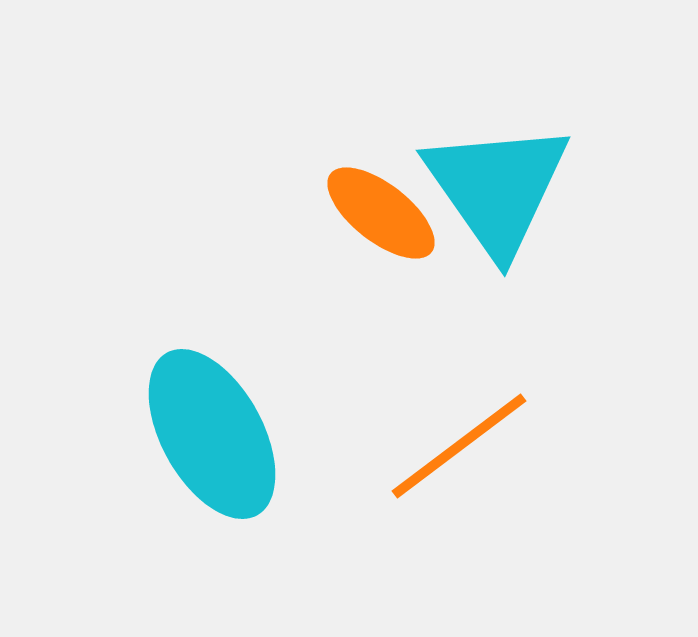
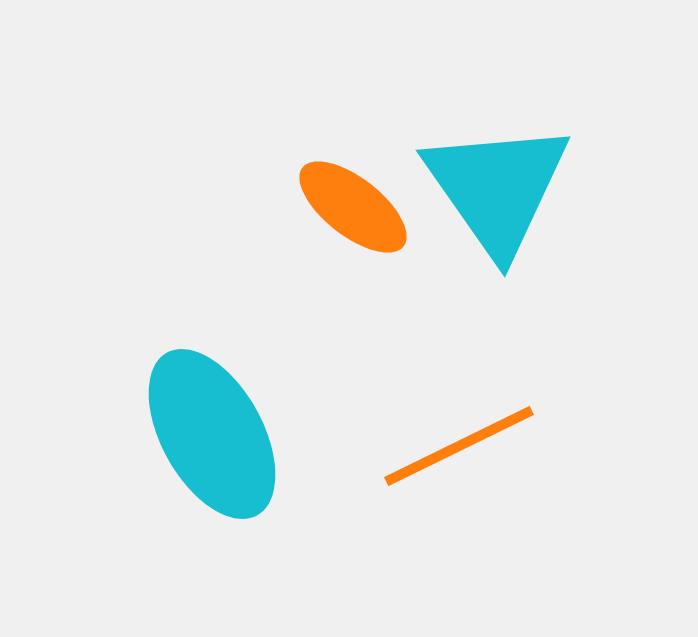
orange ellipse: moved 28 px left, 6 px up
orange line: rotated 11 degrees clockwise
